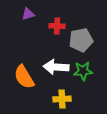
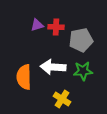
purple triangle: moved 9 px right, 11 px down
red cross: moved 1 px left, 1 px down
white arrow: moved 3 px left
orange semicircle: rotated 30 degrees clockwise
yellow cross: rotated 36 degrees clockwise
